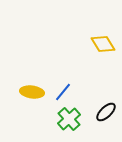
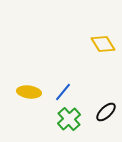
yellow ellipse: moved 3 px left
